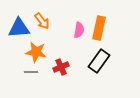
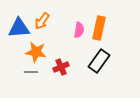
orange arrow: rotated 72 degrees clockwise
